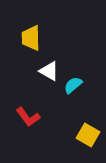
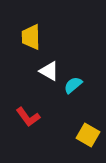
yellow trapezoid: moved 1 px up
